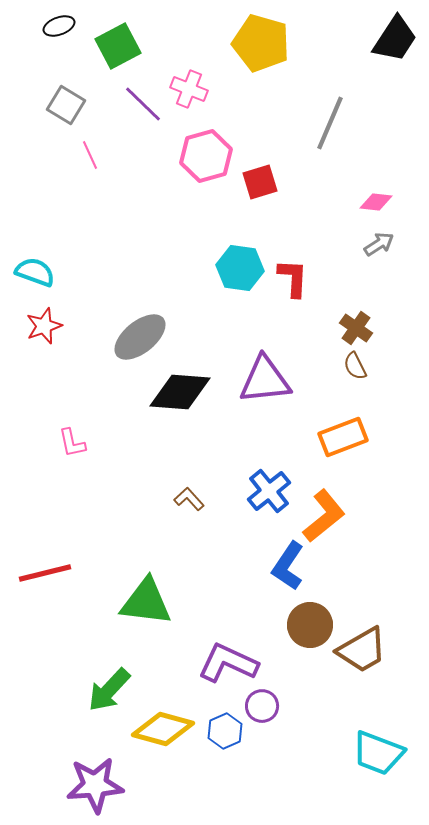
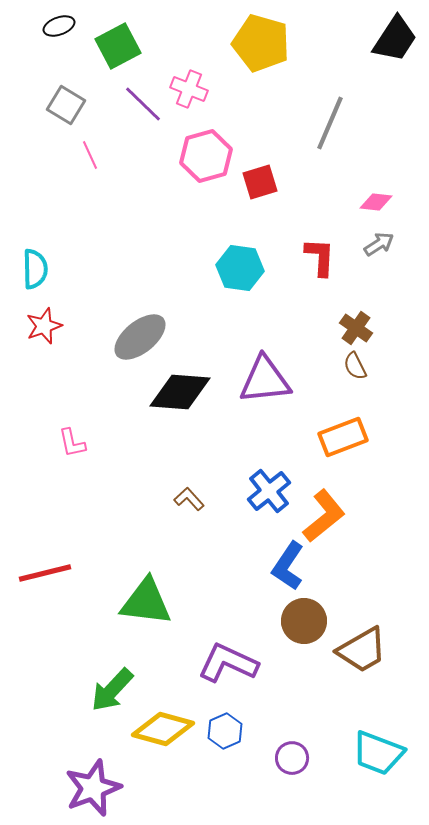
cyan semicircle: moved 3 px up; rotated 69 degrees clockwise
red L-shape: moved 27 px right, 21 px up
brown circle: moved 6 px left, 4 px up
green arrow: moved 3 px right
purple circle: moved 30 px right, 52 px down
purple star: moved 2 px left, 3 px down; rotated 16 degrees counterclockwise
